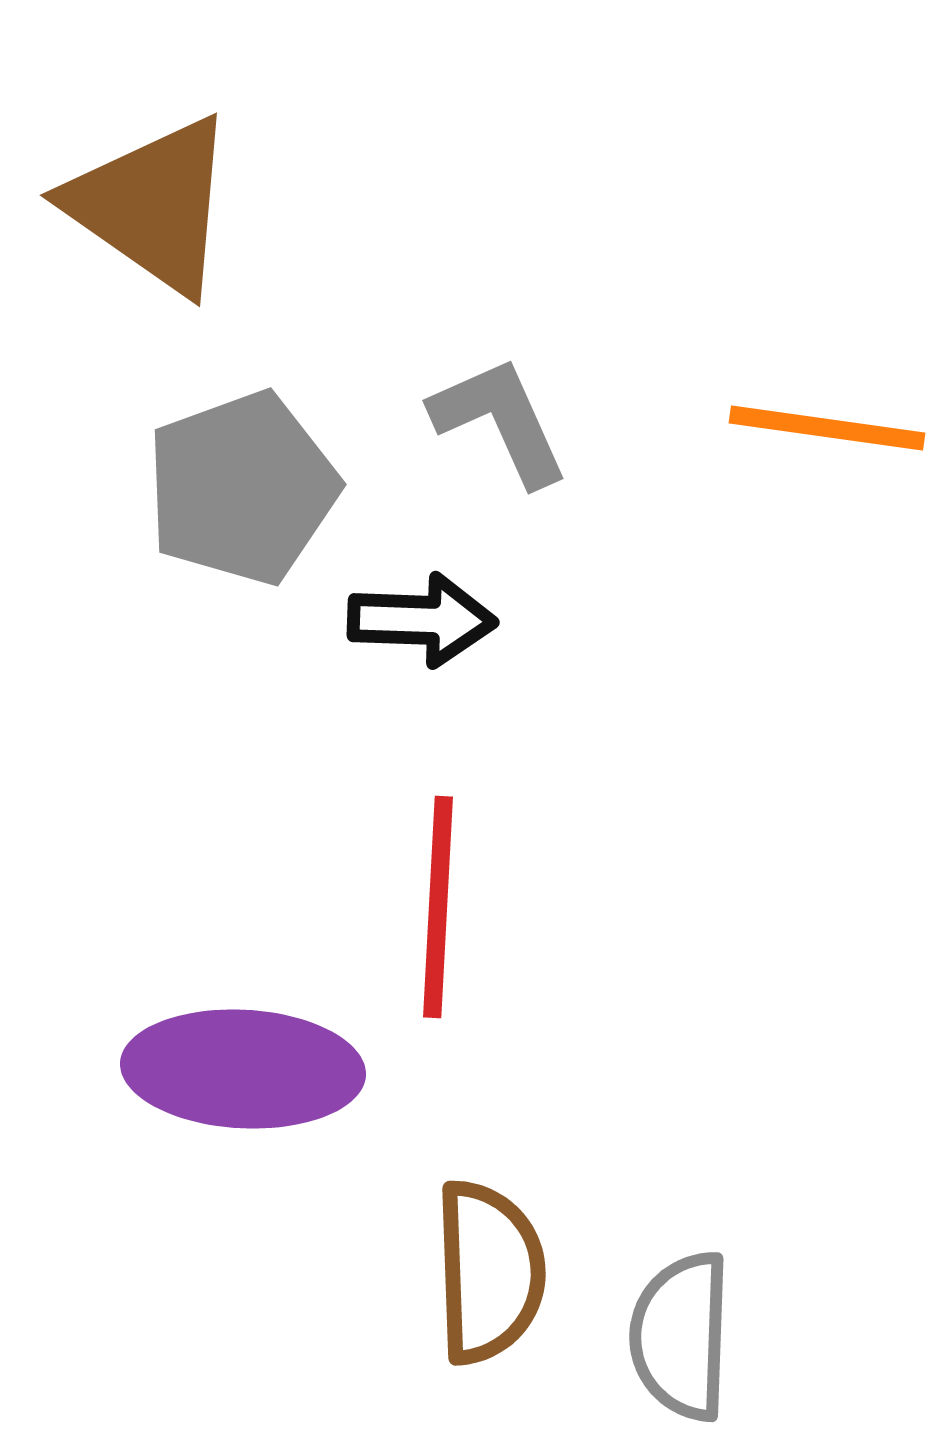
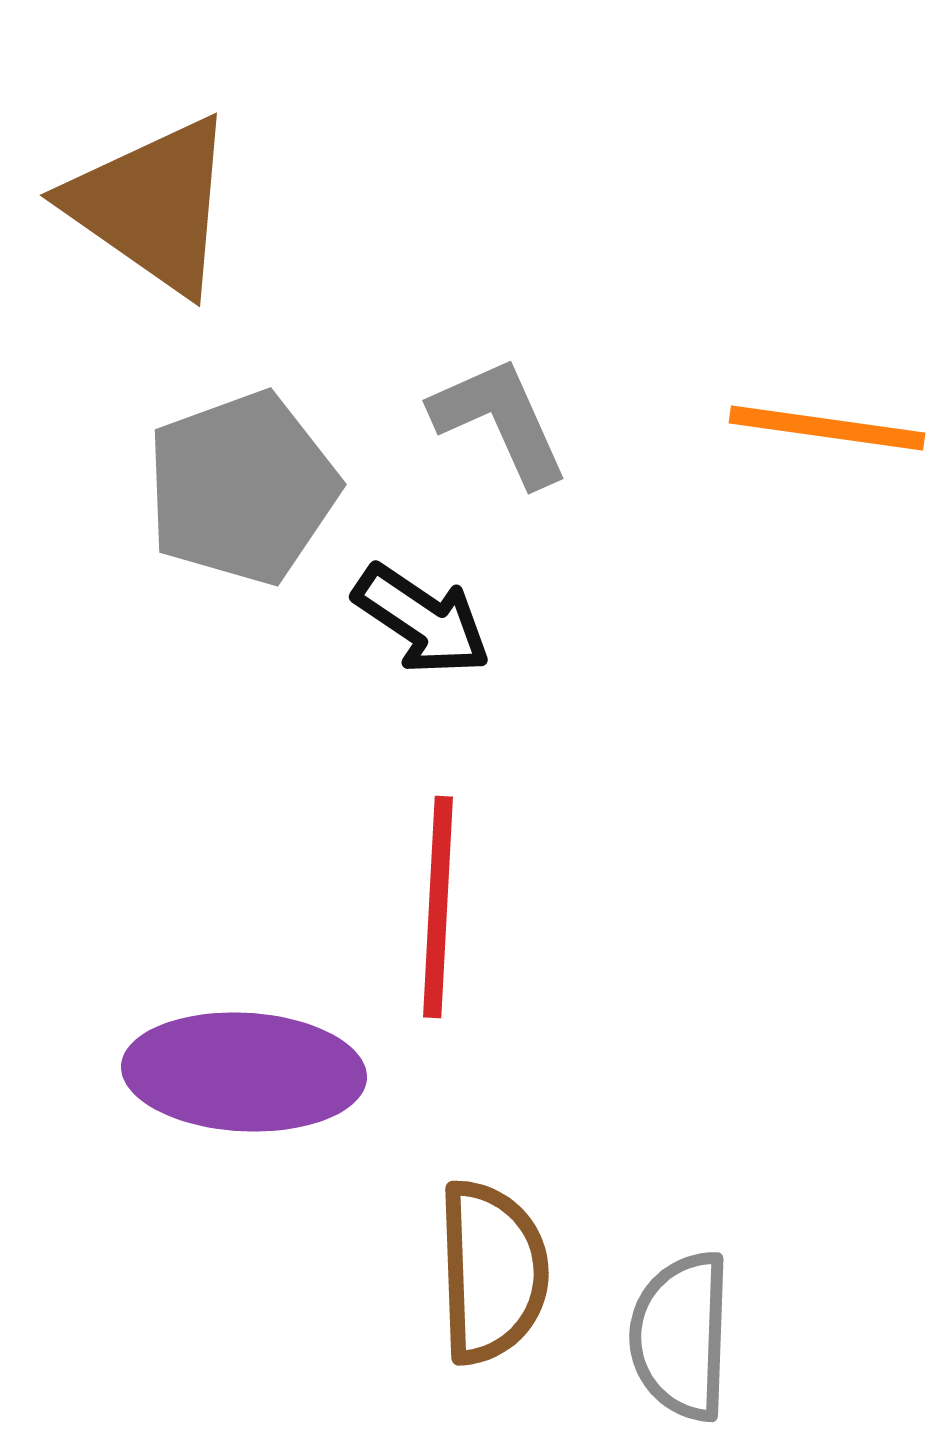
black arrow: rotated 32 degrees clockwise
purple ellipse: moved 1 px right, 3 px down
brown semicircle: moved 3 px right
